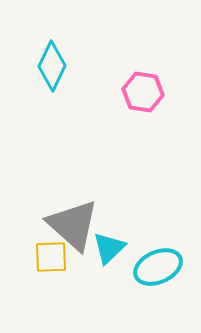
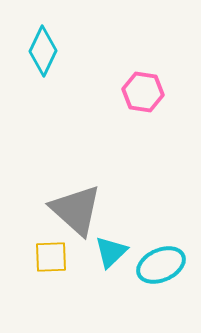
cyan diamond: moved 9 px left, 15 px up
gray triangle: moved 3 px right, 15 px up
cyan triangle: moved 2 px right, 4 px down
cyan ellipse: moved 3 px right, 2 px up
